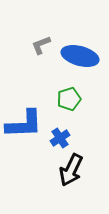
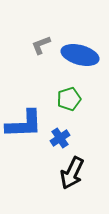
blue ellipse: moved 1 px up
black arrow: moved 1 px right, 3 px down
